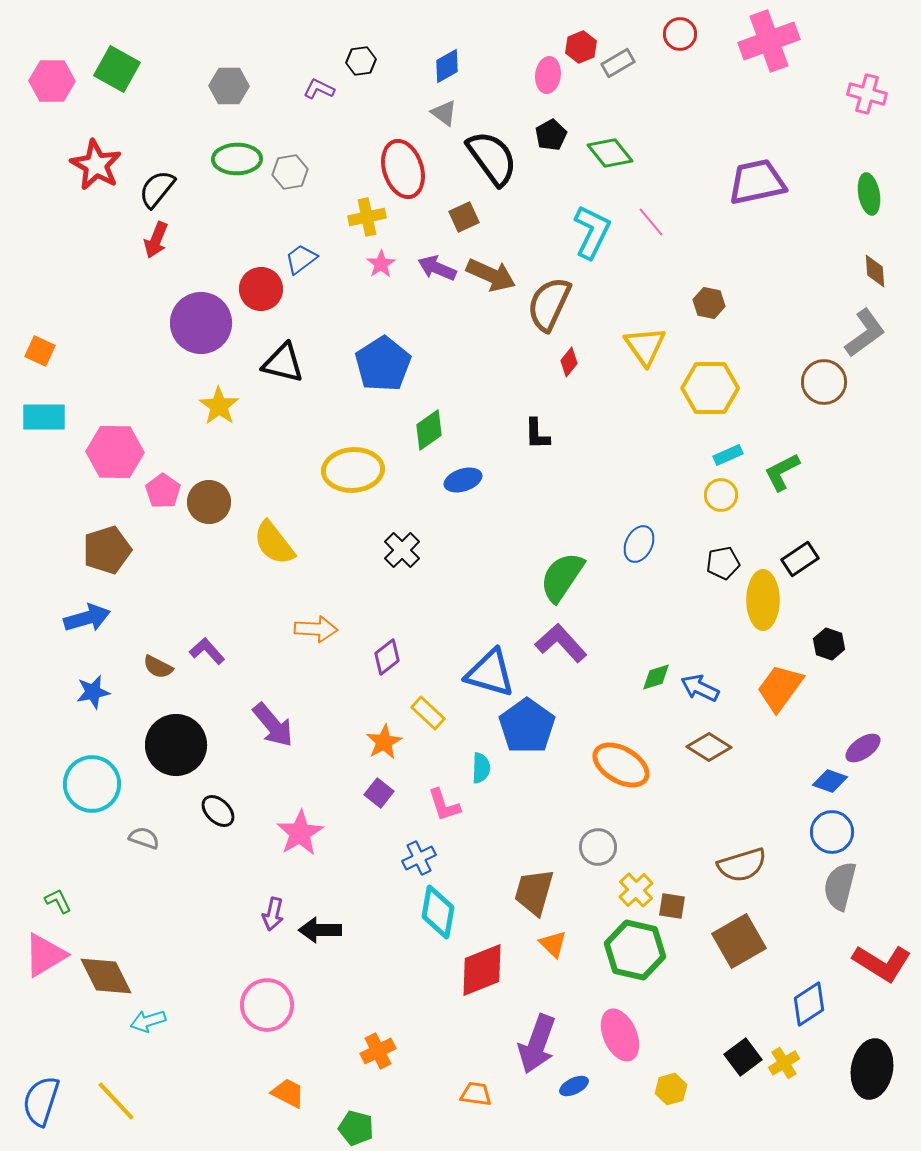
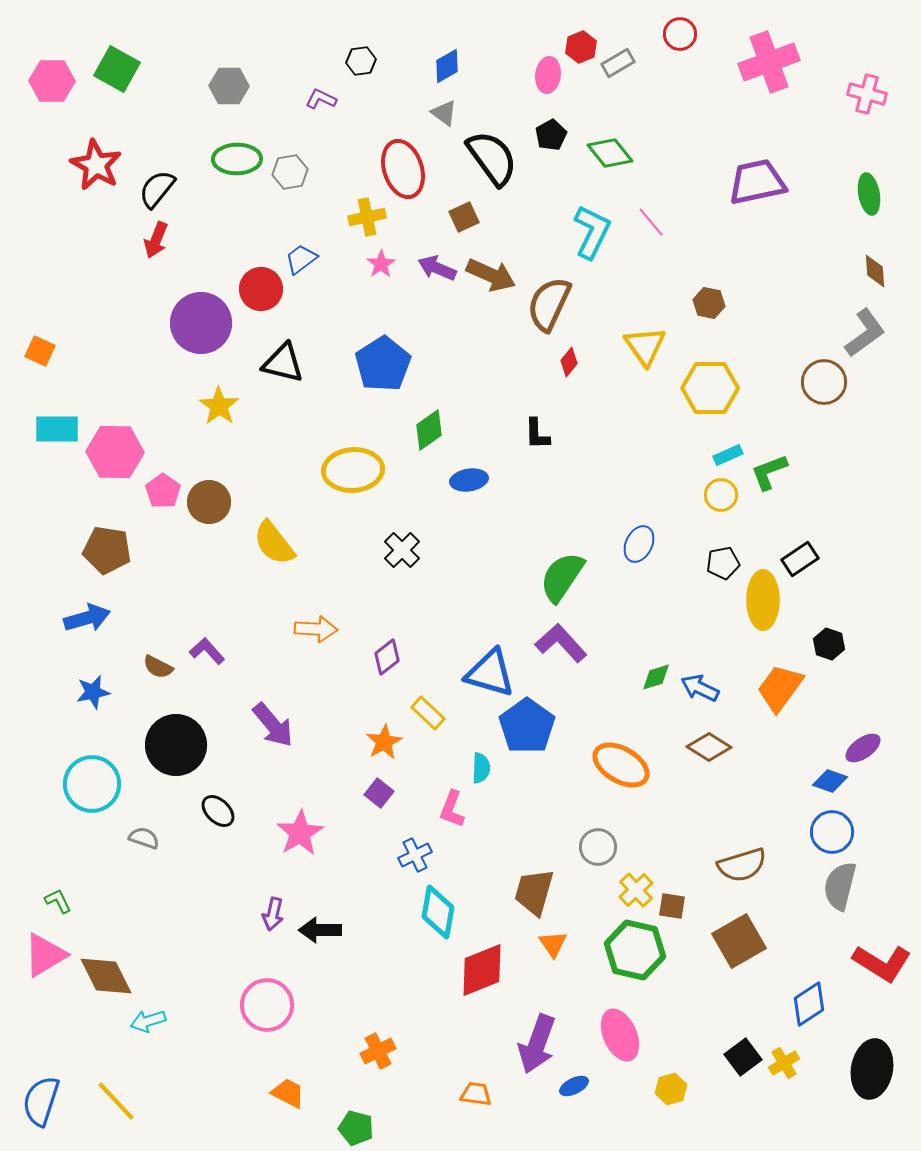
pink cross at (769, 41): moved 21 px down
purple L-shape at (319, 89): moved 2 px right, 10 px down
cyan rectangle at (44, 417): moved 13 px right, 12 px down
green L-shape at (782, 472): moved 13 px left; rotated 6 degrees clockwise
blue ellipse at (463, 480): moved 6 px right; rotated 9 degrees clockwise
brown pentagon at (107, 550): rotated 27 degrees clockwise
pink L-shape at (444, 805): moved 8 px right, 4 px down; rotated 39 degrees clockwise
blue cross at (419, 858): moved 4 px left, 3 px up
orange triangle at (553, 944): rotated 12 degrees clockwise
